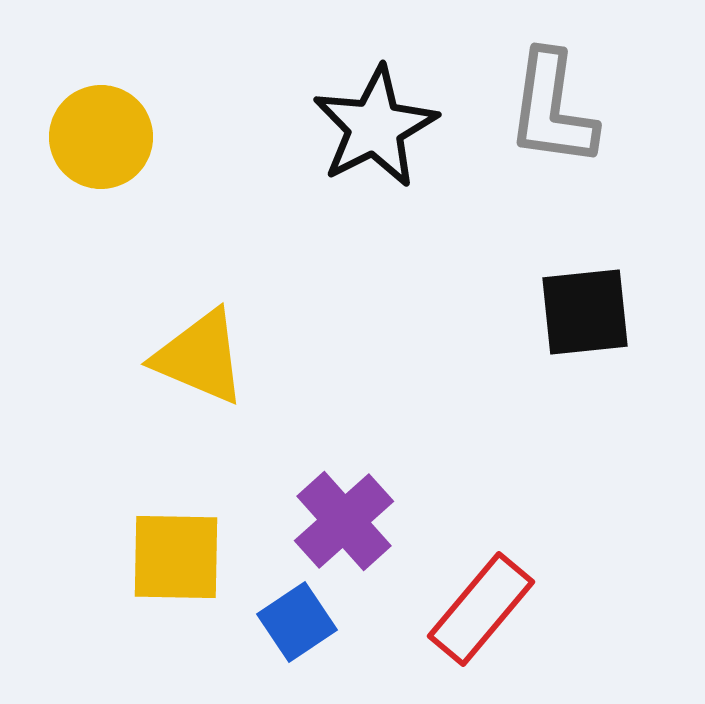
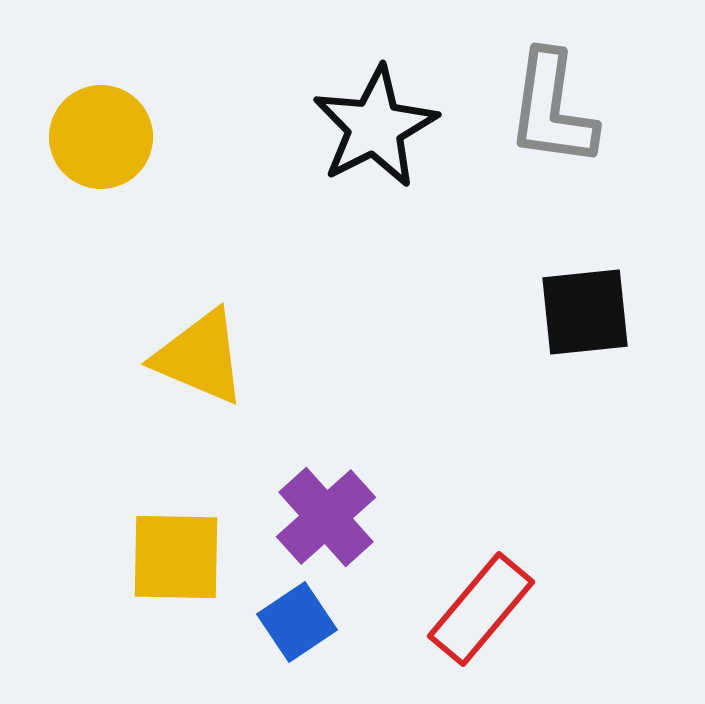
purple cross: moved 18 px left, 4 px up
